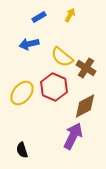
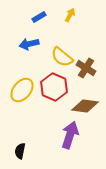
yellow ellipse: moved 3 px up
brown diamond: rotated 36 degrees clockwise
purple arrow: moved 3 px left, 1 px up; rotated 8 degrees counterclockwise
black semicircle: moved 2 px left, 1 px down; rotated 28 degrees clockwise
